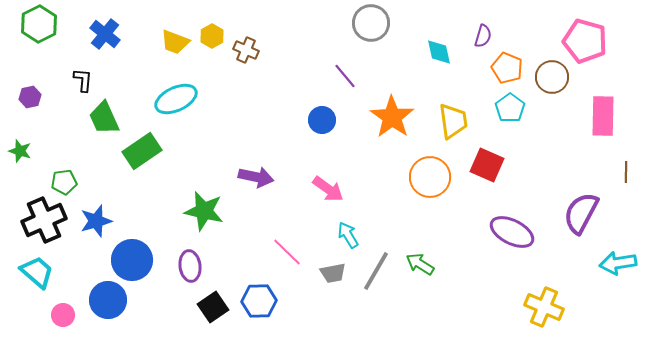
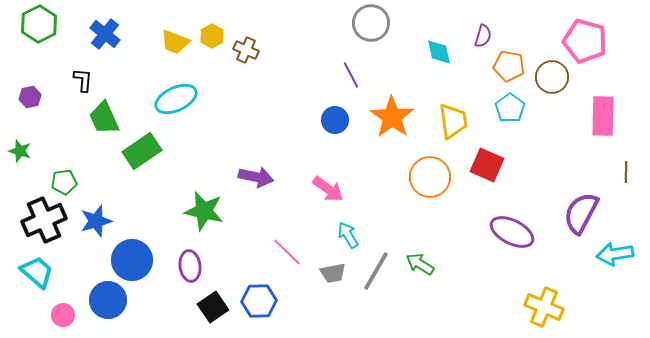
orange pentagon at (507, 68): moved 2 px right, 2 px up; rotated 12 degrees counterclockwise
purple line at (345, 76): moved 6 px right, 1 px up; rotated 12 degrees clockwise
blue circle at (322, 120): moved 13 px right
cyan arrow at (618, 263): moved 3 px left, 9 px up
